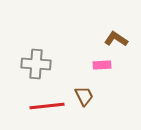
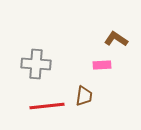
brown trapezoid: rotated 35 degrees clockwise
